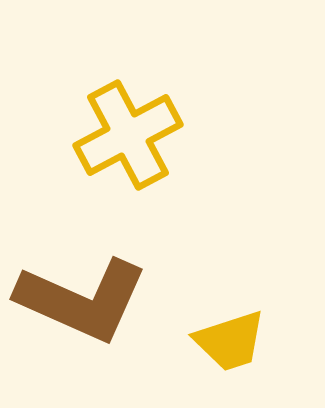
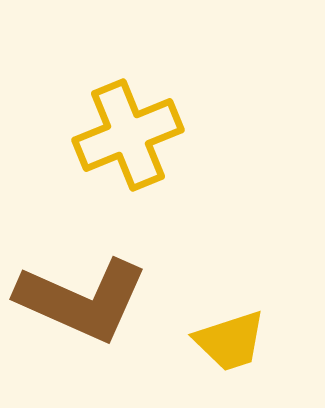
yellow cross: rotated 6 degrees clockwise
